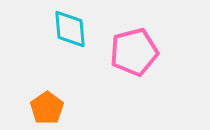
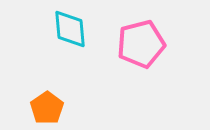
pink pentagon: moved 7 px right, 8 px up
